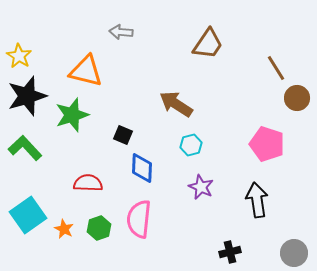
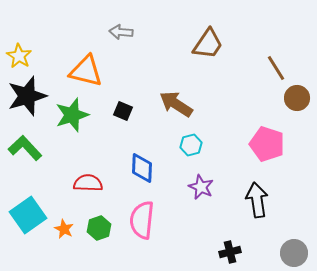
black square: moved 24 px up
pink semicircle: moved 3 px right, 1 px down
